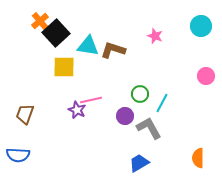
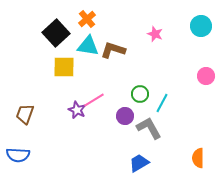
orange cross: moved 47 px right, 2 px up
pink star: moved 2 px up
pink line: moved 3 px right; rotated 20 degrees counterclockwise
